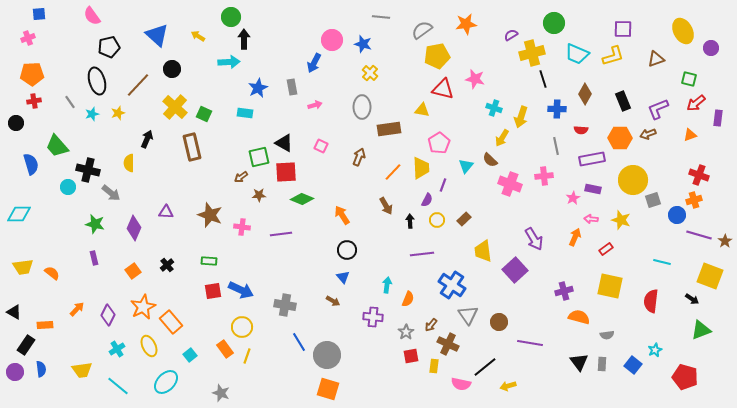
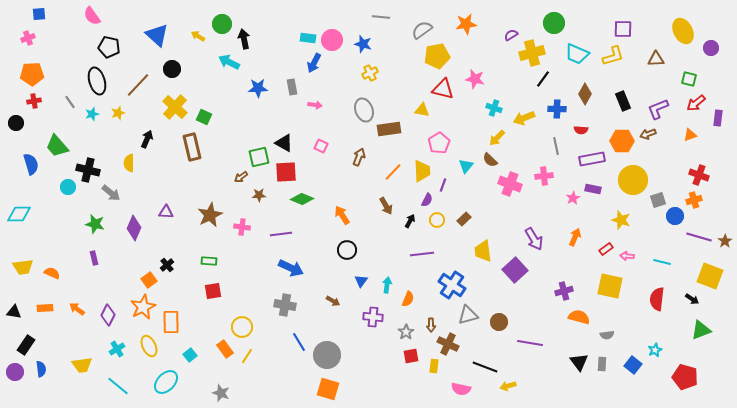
green circle at (231, 17): moved 9 px left, 7 px down
black arrow at (244, 39): rotated 12 degrees counterclockwise
black pentagon at (109, 47): rotated 25 degrees clockwise
brown triangle at (656, 59): rotated 18 degrees clockwise
cyan arrow at (229, 62): rotated 150 degrees counterclockwise
yellow cross at (370, 73): rotated 21 degrees clockwise
black line at (543, 79): rotated 54 degrees clockwise
blue star at (258, 88): rotated 24 degrees clockwise
pink arrow at (315, 105): rotated 24 degrees clockwise
gray ellipse at (362, 107): moved 2 px right, 3 px down; rotated 20 degrees counterclockwise
cyan rectangle at (245, 113): moved 63 px right, 75 px up
green square at (204, 114): moved 3 px down
yellow arrow at (521, 117): moved 3 px right, 1 px down; rotated 50 degrees clockwise
yellow arrow at (502, 138): moved 5 px left; rotated 12 degrees clockwise
orange hexagon at (620, 138): moved 2 px right, 3 px down
yellow trapezoid at (421, 168): moved 1 px right, 3 px down
gray square at (653, 200): moved 5 px right
brown star at (210, 215): rotated 25 degrees clockwise
blue circle at (677, 215): moved 2 px left, 1 px down
pink arrow at (591, 219): moved 36 px right, 37 px down
black arrow at (410, 221): rotated 32 degrees clockwise
purple line at (699, 235): moved 2 px down
orange square at (133, 271): moved 16 px right, 9 px down
orange semicircle at (52, 273): rotated 14 degrees counterclockwise
blue triangle at (343, 277): moved 18 px right, 4 px down; rotated 16 degrees clockwise
blue arrow at (241, 290): moved 50 px right, 22 px up
red semicircle at (651, 301): moved 6 px right, 2 px up
orange arrow at (77, 309): rotated 98 degrees counterclockwise
black triangle at (14, 312): rotated 21 degrees counterclockwise
gray triangle at (468, 315): rotated 50 degrees clockwise
orange rectangle at (171, 322): rotated 40 degrees clockwise
orange rectangle at (45, 325): moved 17 px up
brown arrow at (431, 325): rotated 40 degrees counterclockwise
yellow line at (247, 356): rotated 14 degrees clockwise
black line at (485, 367): rotated 60 degrees clockwise
yellow trapezoid at (82, 370): moved 5 px up
pink semicircle at (461, 384): moved 5 px down
